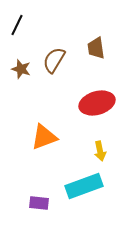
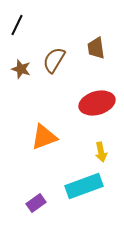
yellow arrow: moved 1 px right, 1 px down
purple rectangle: moved 3 px left; rotated 42 degrees counterclockwise
